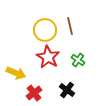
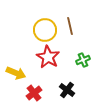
green cross: moved 5 px right; rotated 32 degrees clockwise
